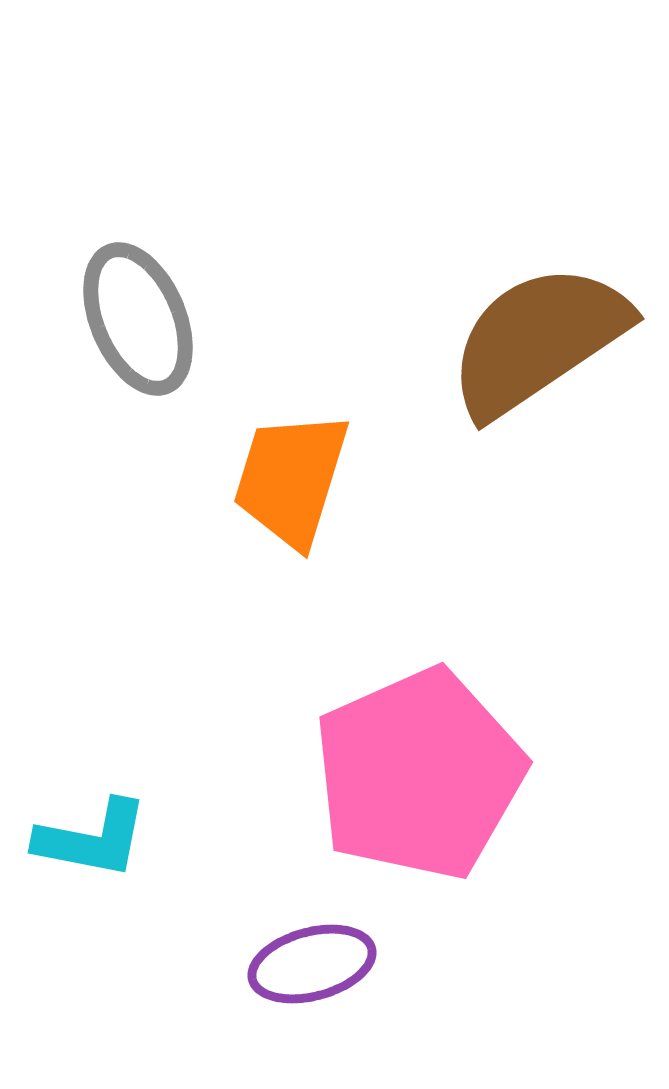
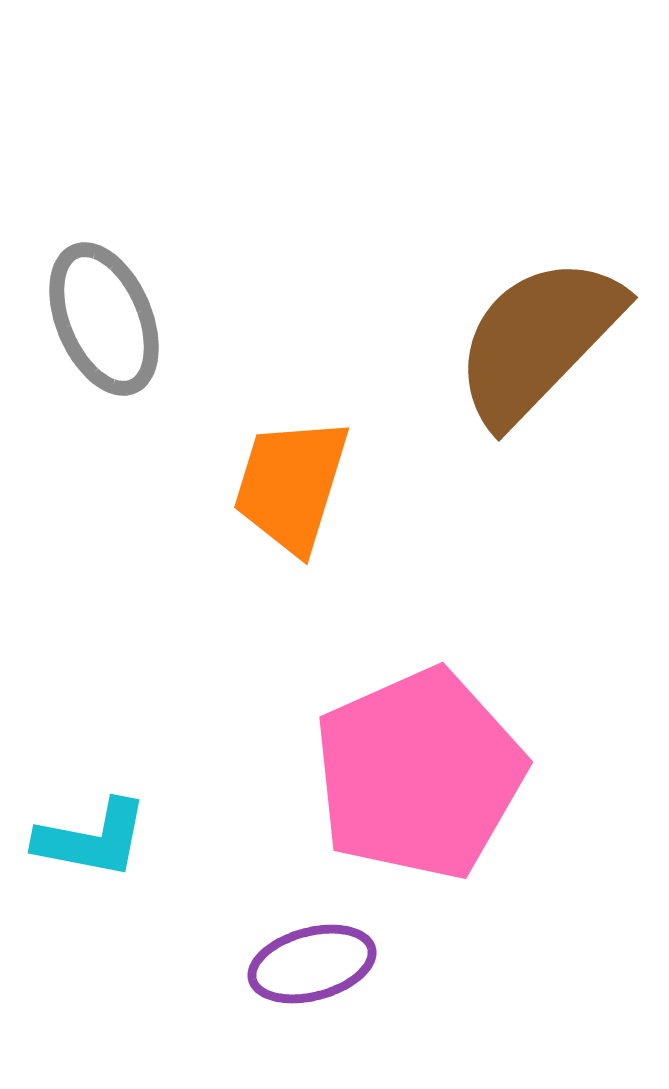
gray ellipse: moved 34 px left
brown semicircle: rotated 12 degrees counterclockwise
orange trapezoid: moved 6 px down
